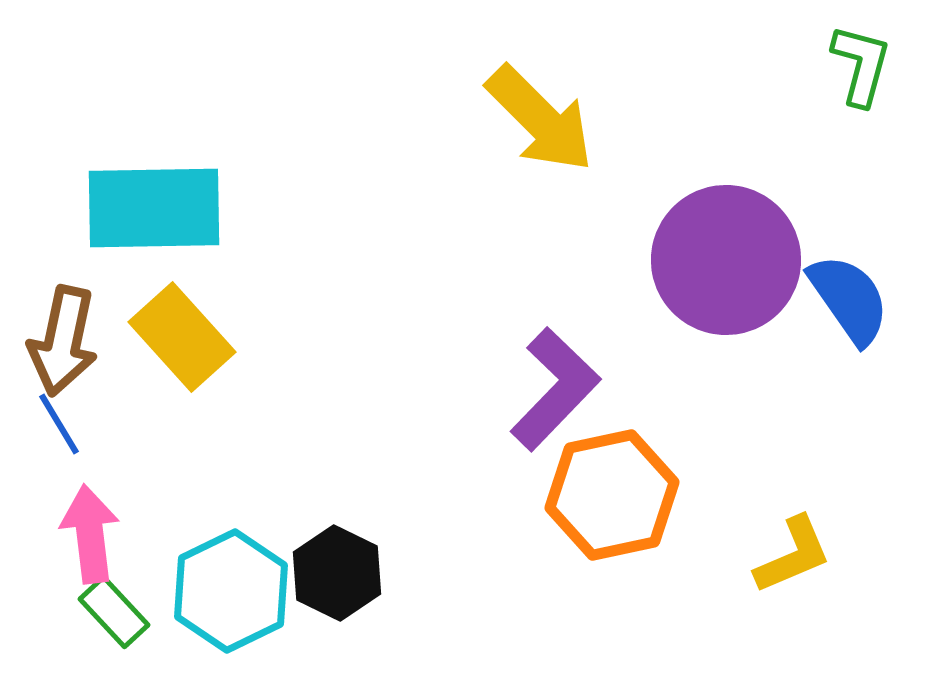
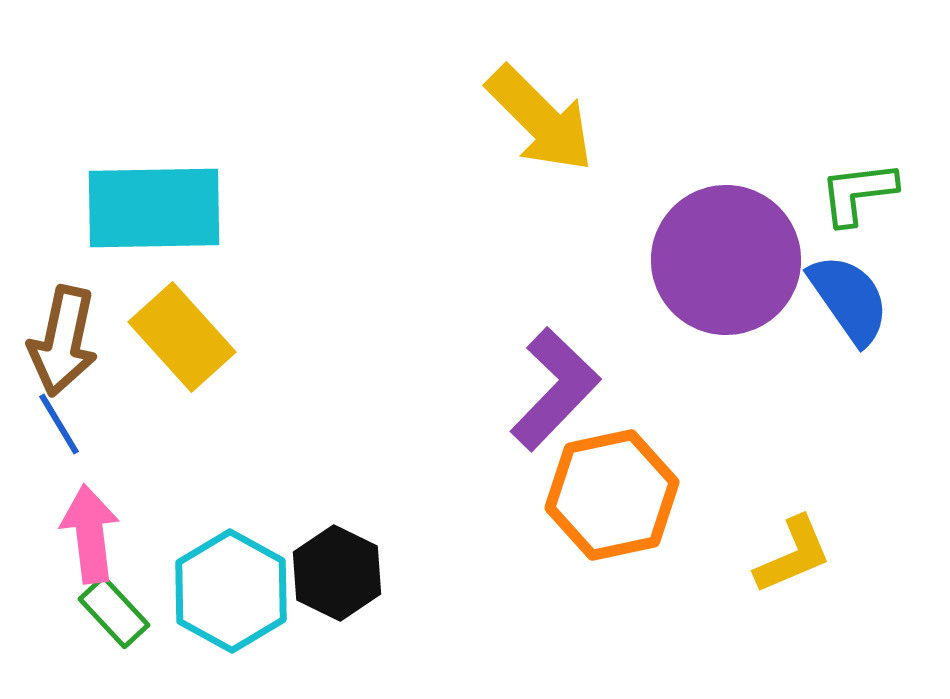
green L-shape: moved 3 px left, 128 px down; rotated 112 degrees counterclockwise
cyan hexagon: rotated 5 degrees counterclockwise
